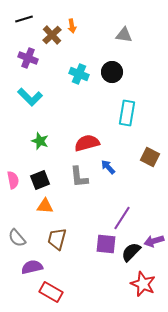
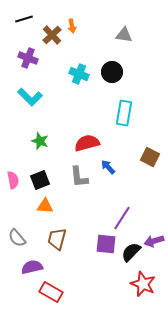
cyan rectangle: moved 3 px left
